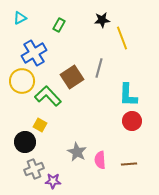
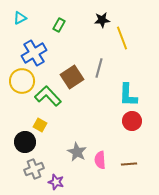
purple star: moved 3 px right, 1 px down; rotated 14 degrees clockwise
